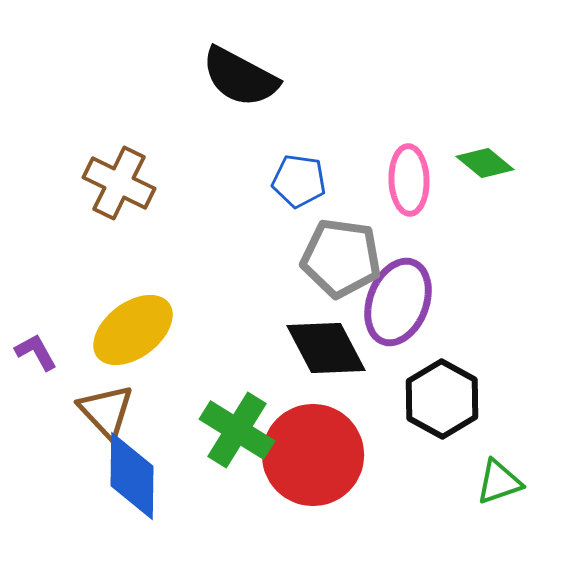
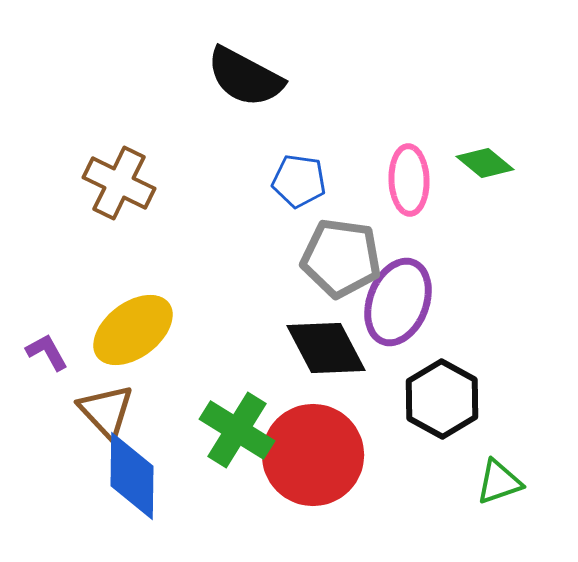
black semicircle: moved 5 px right
purple L-shape: moved 11 px right
